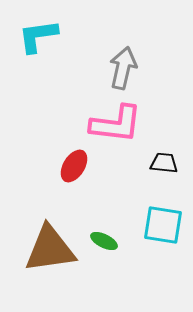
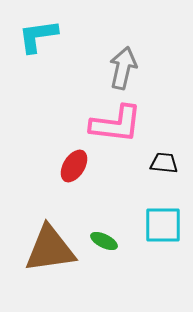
cyan square: rotated 9 degrees counterclockwise
